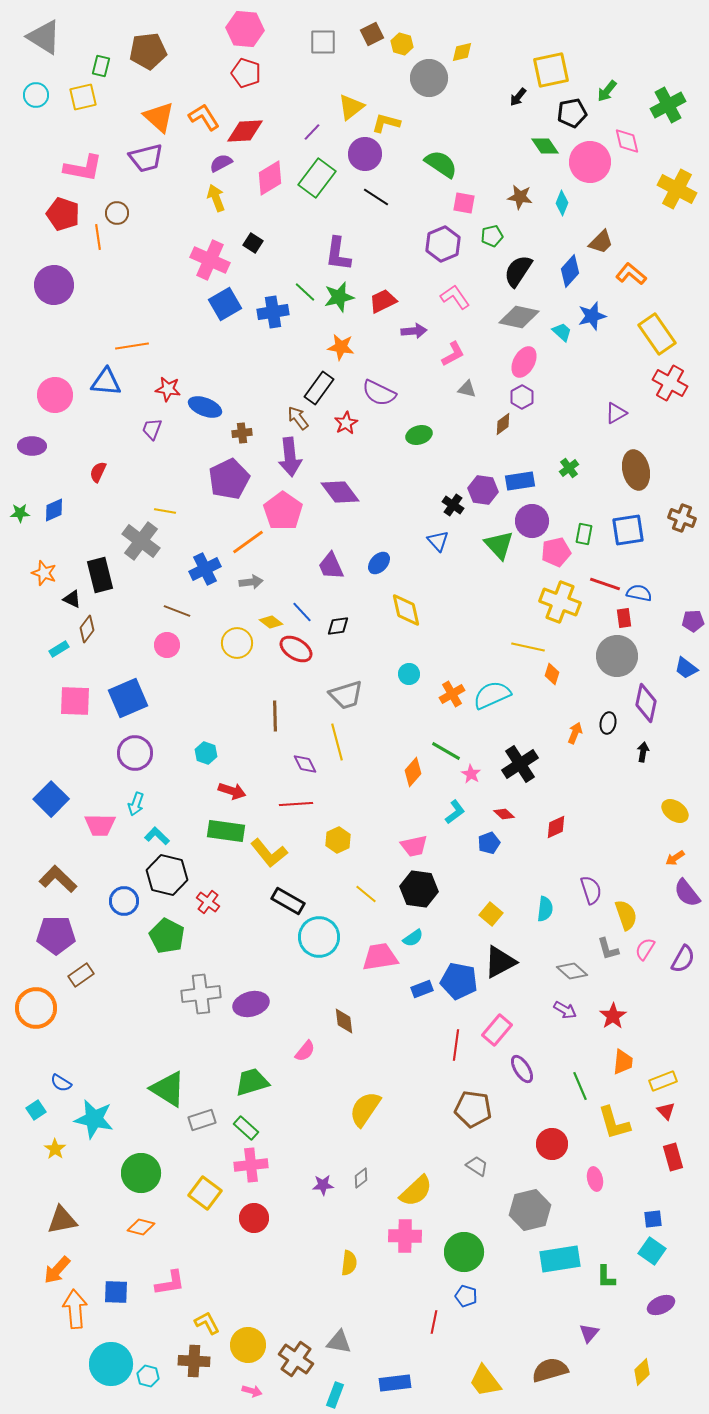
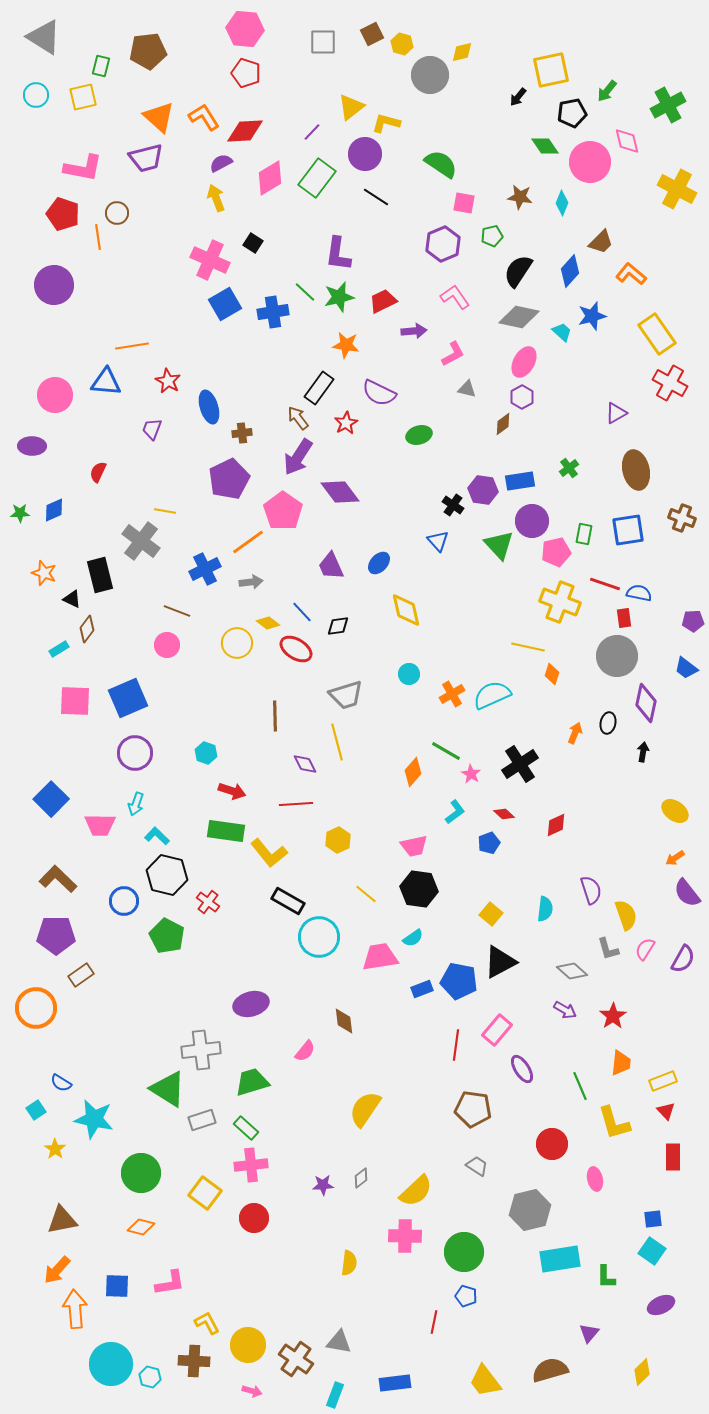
gray circle at (429, 78): moved 1 px right, 3 px up
orange star at (341, 347): moved 5 px right, 2 px up
red star at (168, 389): moved 8 px up; rotated 20 degrees clockwise
blue ellipse at (205, 407): moved 4 px right; rotated 52 degrees clockwise
purple arrow at (290, 457): moved 8 px right; rotated 39 degrees clockwise
yellow diamond at (271, 622): moved 3 px left, 1 px down
red diamond at (556, 827): moved 2 px up
gray cross at (201, 994): moved 56 px down
orange trapezoid at (623, 1062): moved 2 px left, 1 px down
red rectangle at (673, 1157): rotated 16 degrees clockwise
blue square at (116, 1292): moved 1 px right, 6 px up
cyan hexagon at (148, 1376): moved 2 px right, 1 px down
